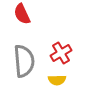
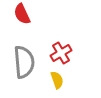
gray semicircle: moved 1 px down
yellow semicircle: rotated 108 degrees counterclockwise
